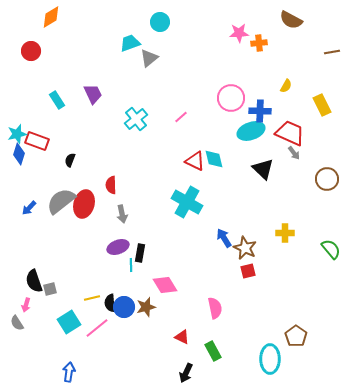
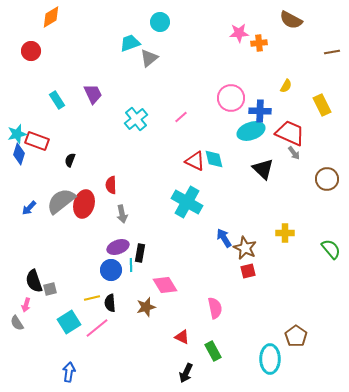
blue circle at (124, 307): moved 13 px left, 37 px up
